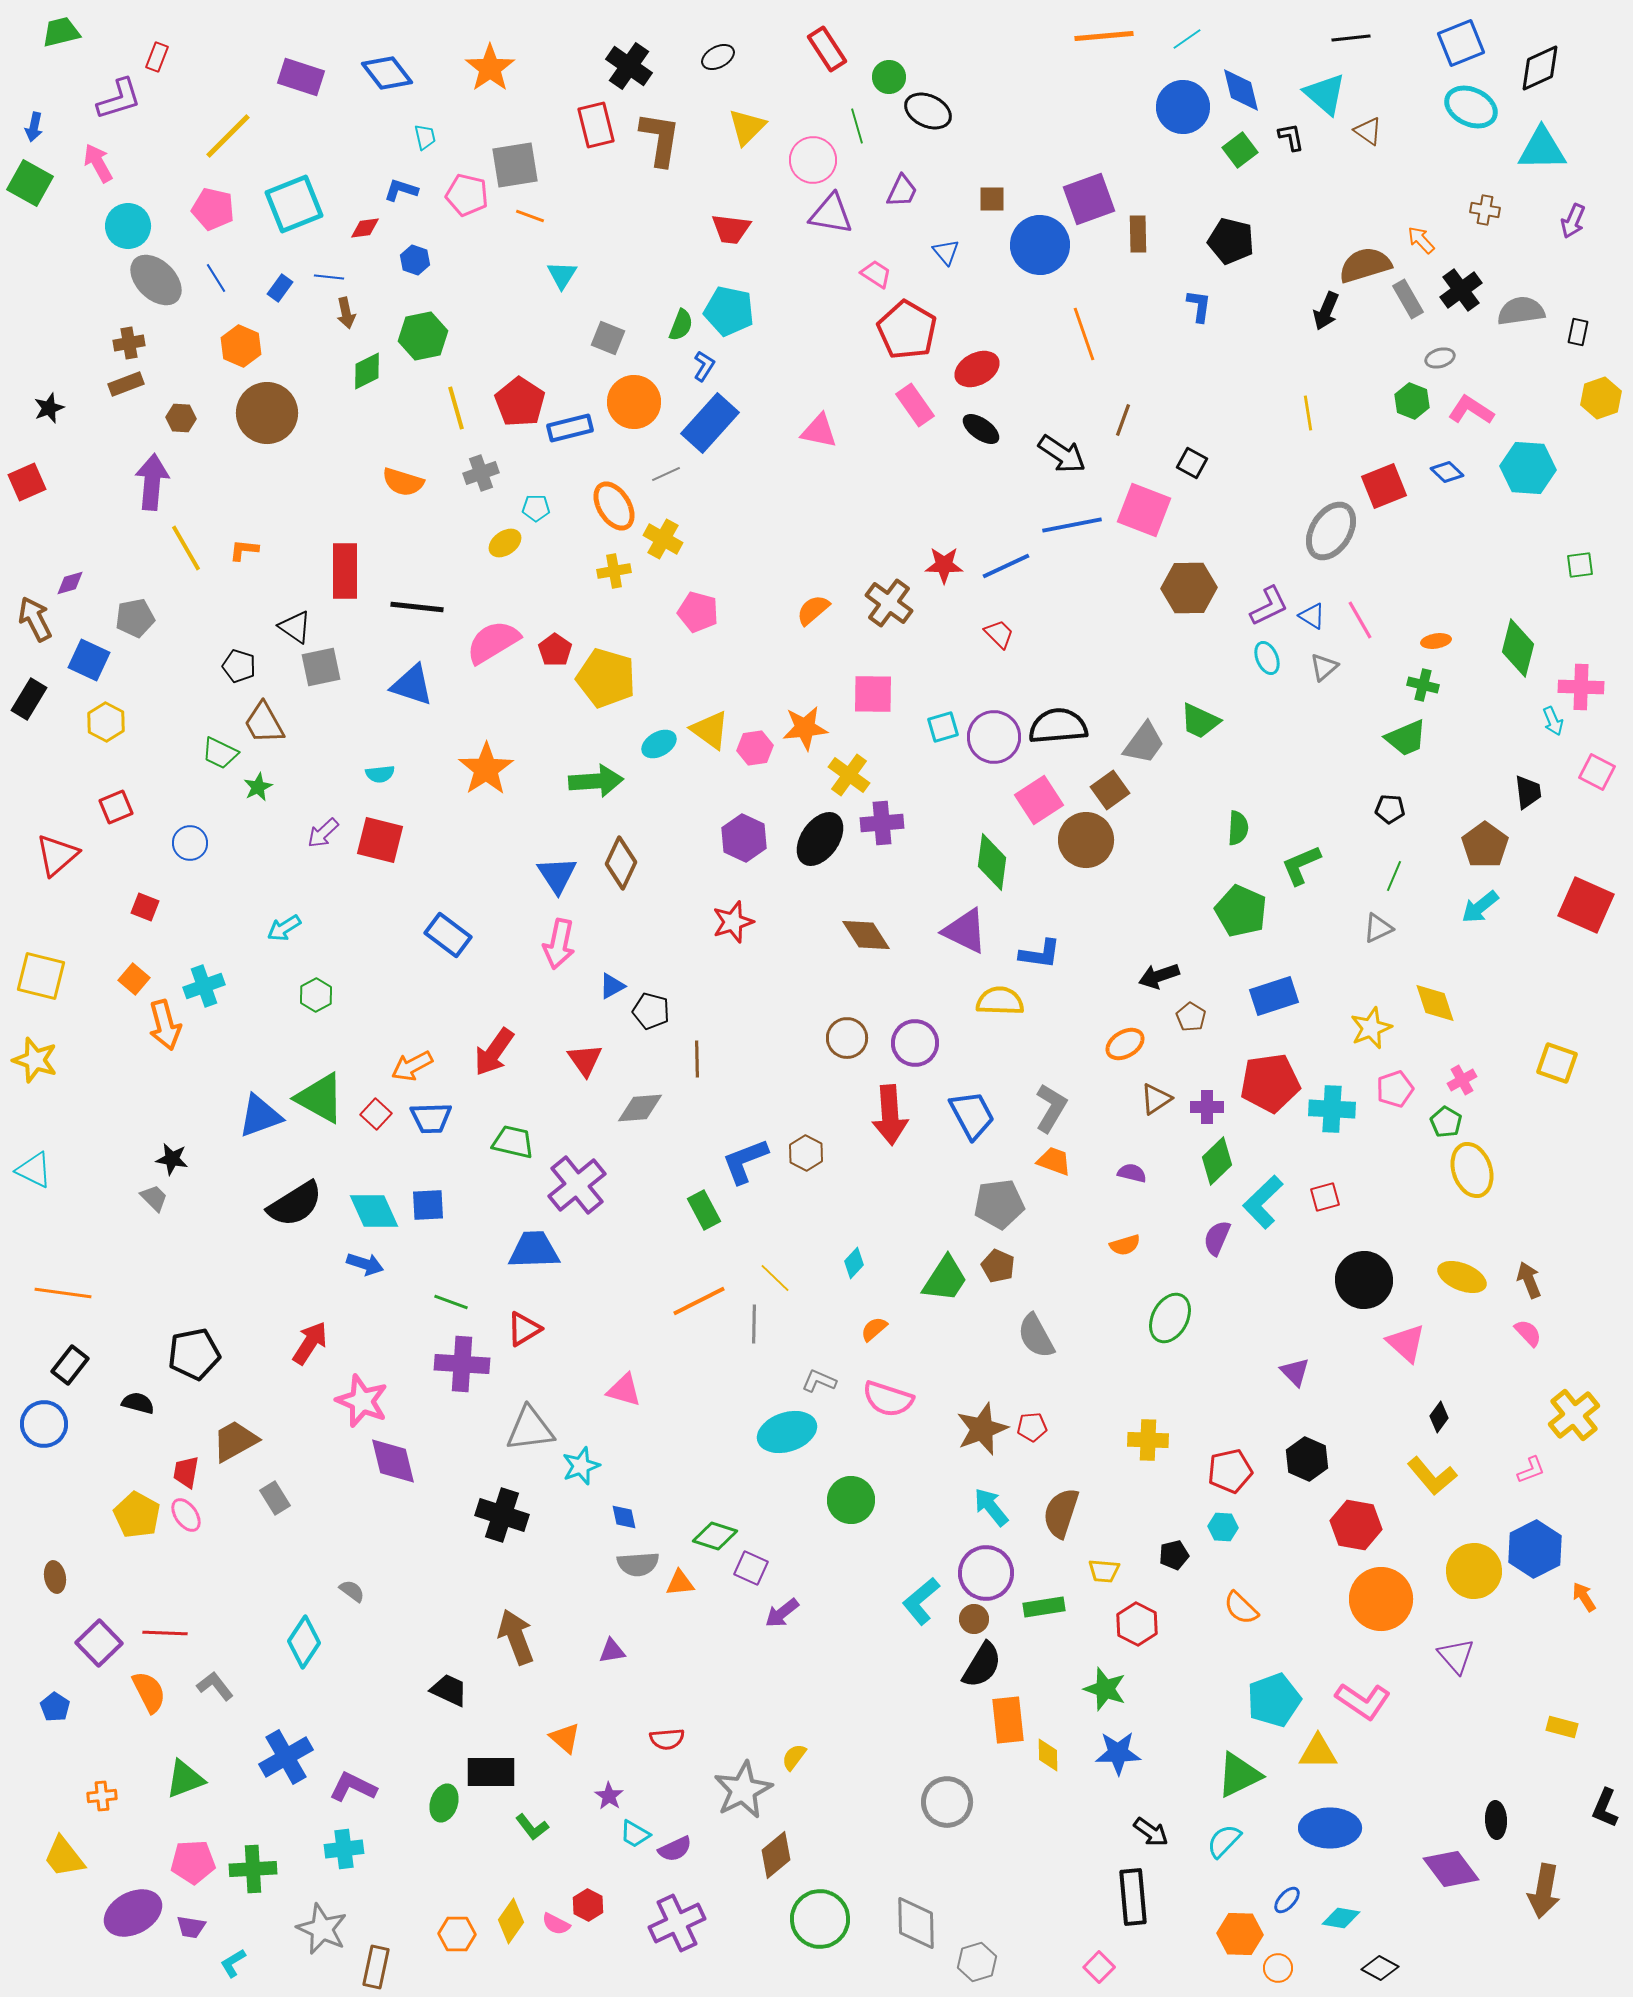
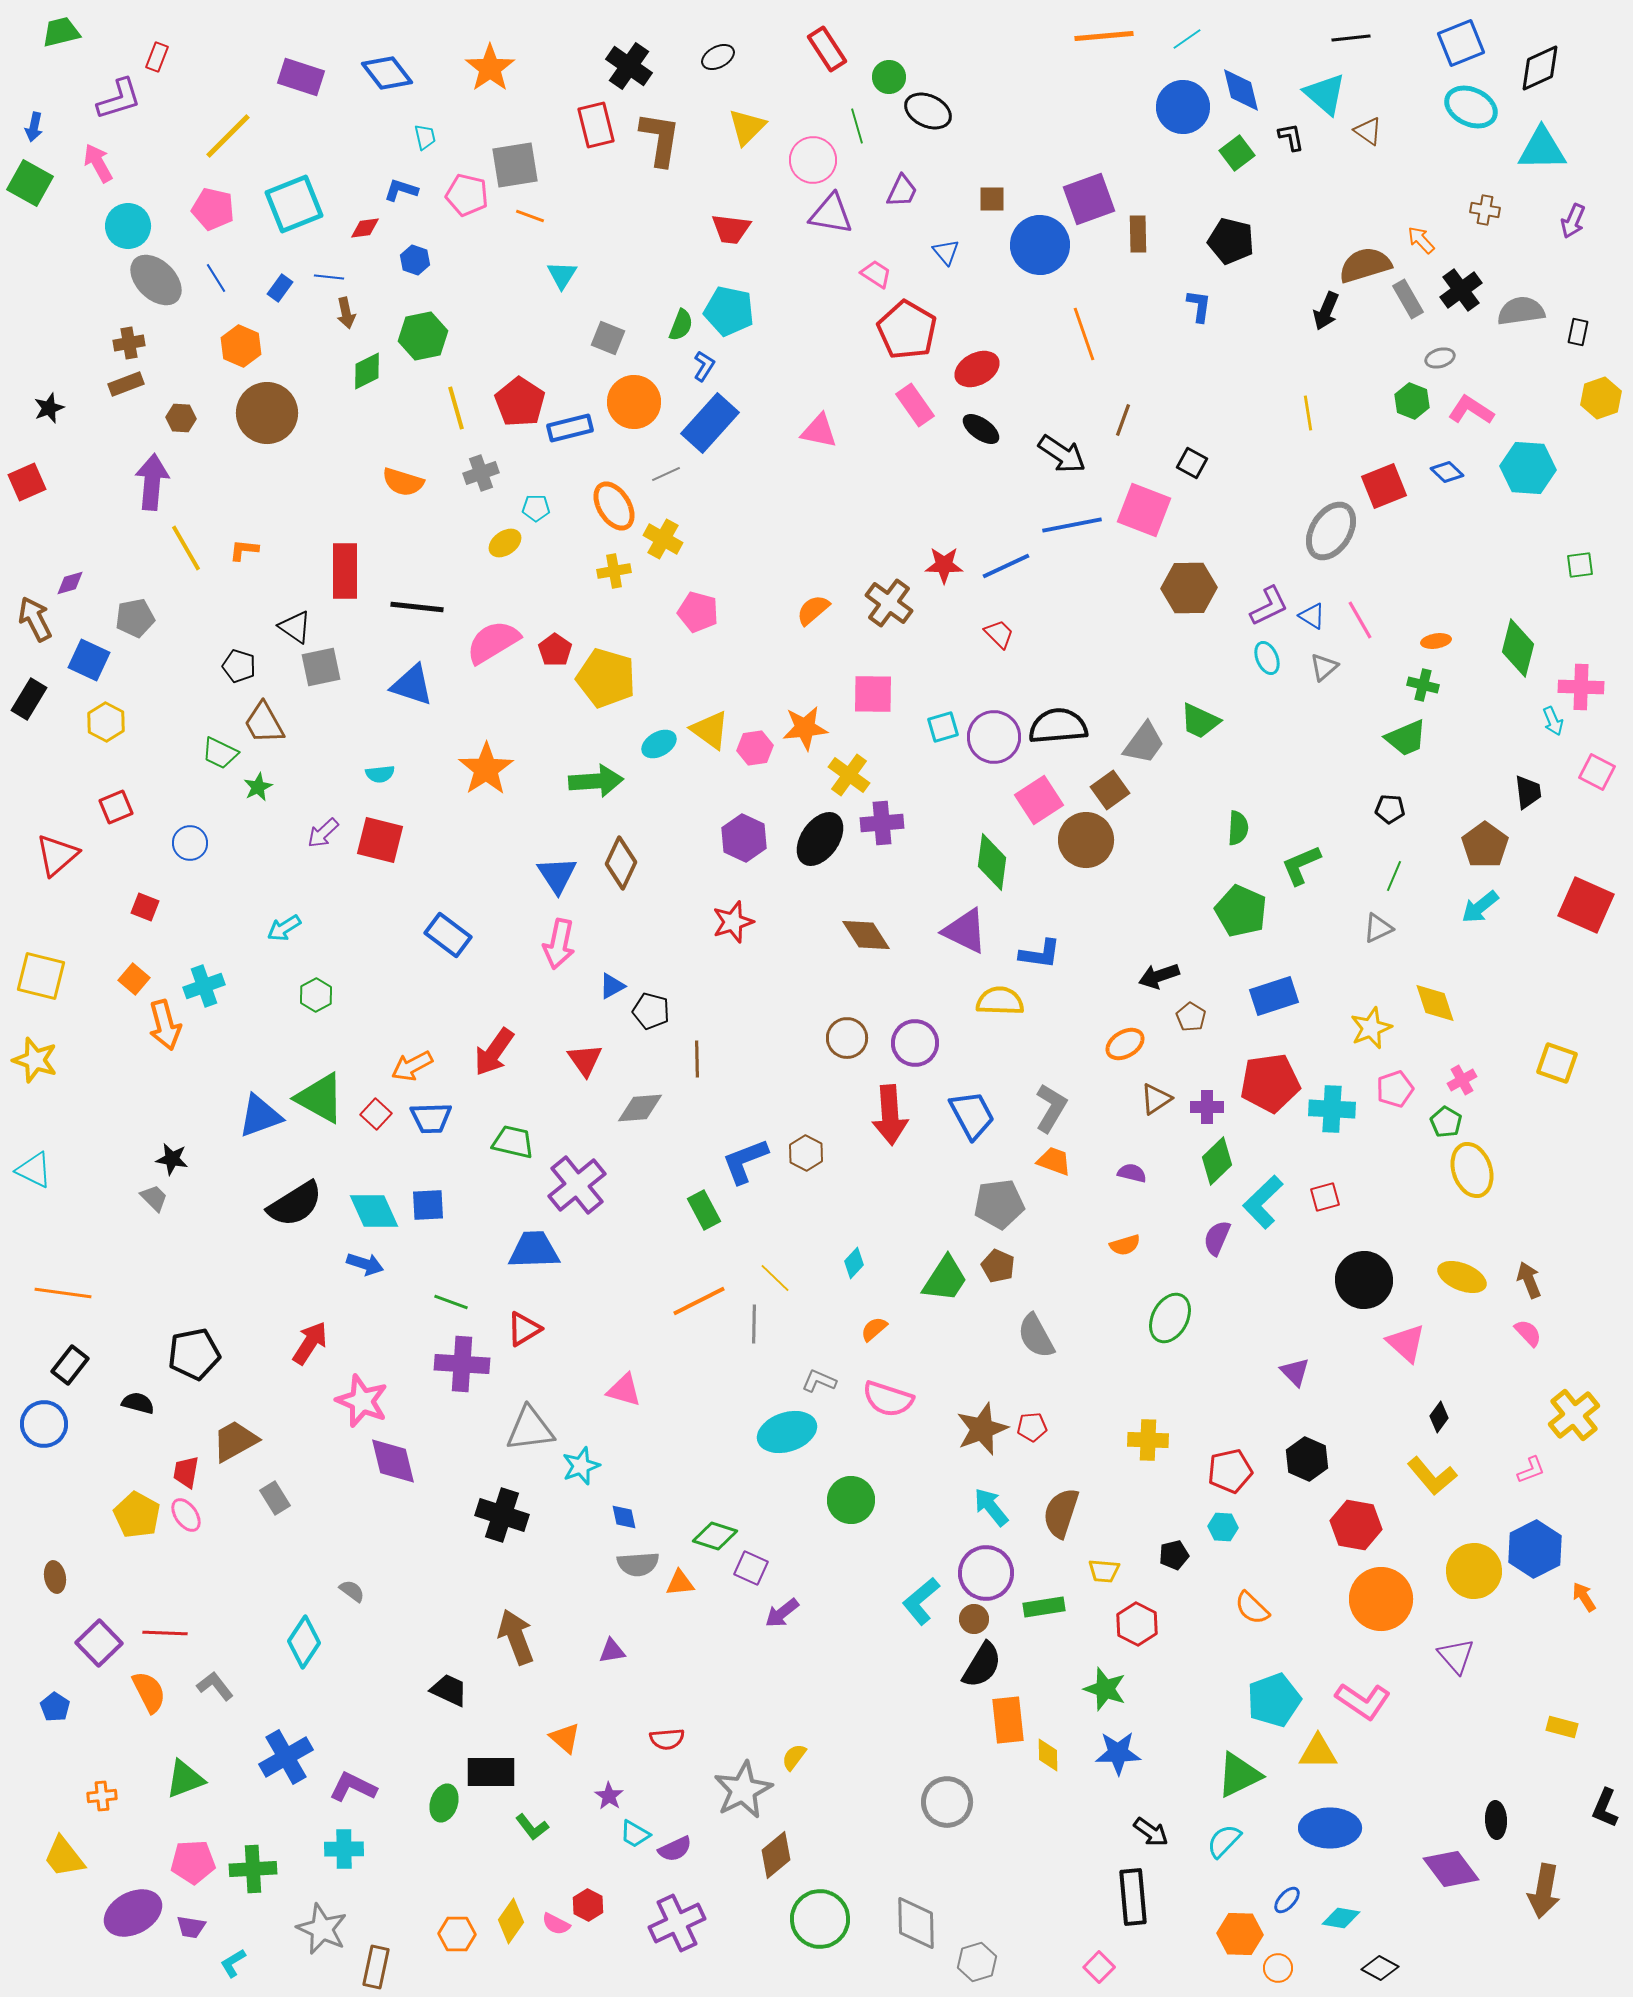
green square at (1240, 150): moved 3 px left, 3 px down
orange semicircle at (1241, 1608): moved 11 px right
cyan cross at (344, 1849): rotated 6 degrees clockwise
